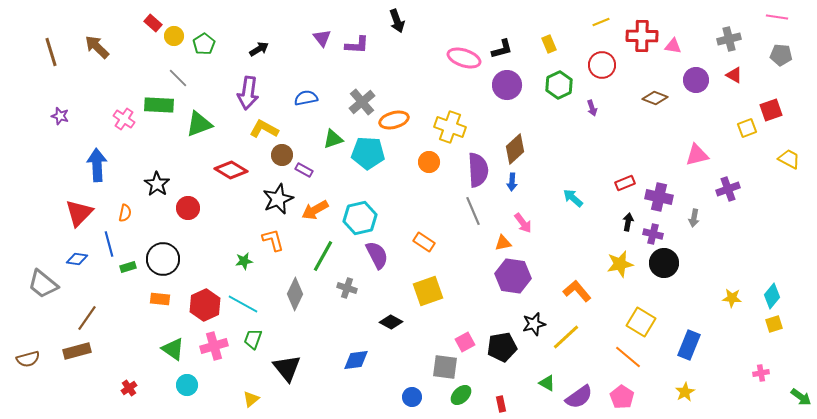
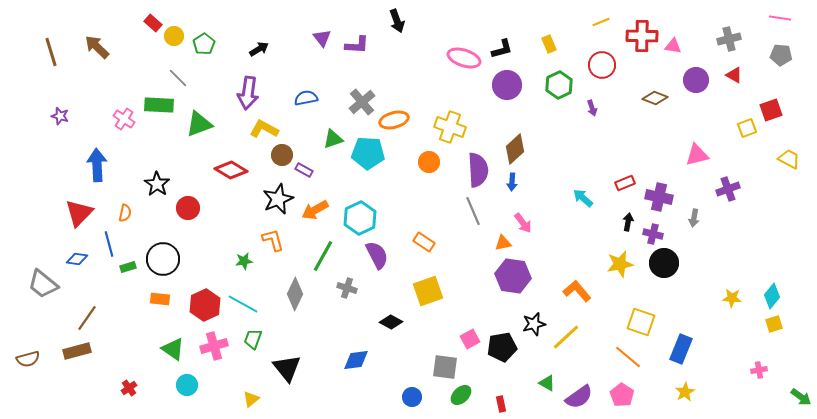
pink line at (777, 17): moved 3 px right, 1 px down
cyan arrow at (573, 198): moved 10 px right
cyan hexagon at (360, 218): rotated 12 degrees counterclockwise
yellow square at (641, 322): rotated 12 degrees counterclockwise
pink square at (465, 342): moved 5 px right, 3 px up
blue rectangle at (689, 345): moved 8 px left, 4 px down
pink cross at (761, 373): moved 2 px left, 3 px up
pink pentagon at (622, 397): moved 2 px up
